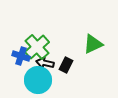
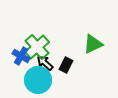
blue cross: rotated 12 degrees clockwise
black arrow: rotated 30 degrees clockwise
